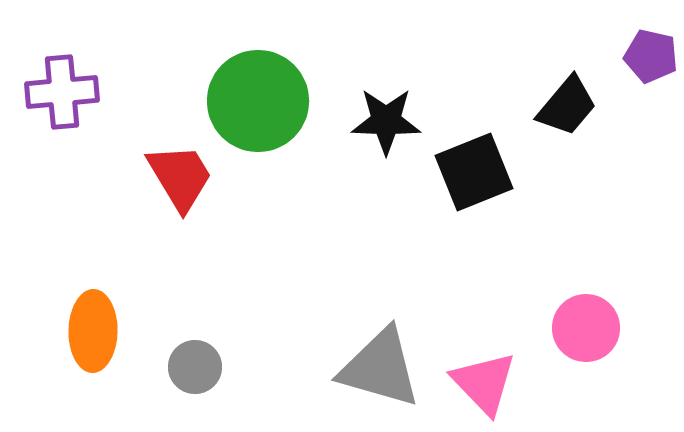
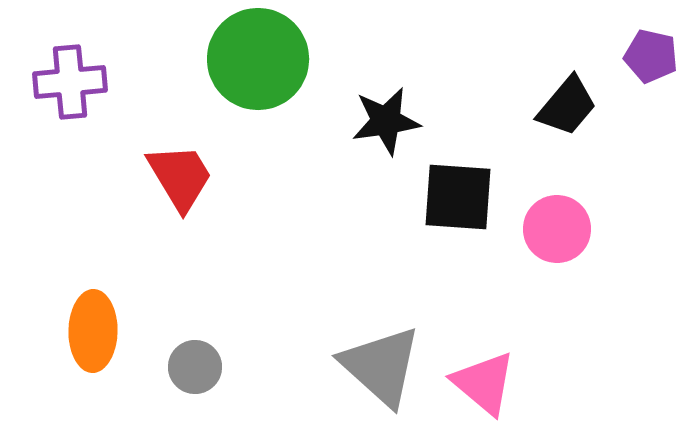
purple cross: moved 8 px right, 10 px up
green circle: moved 42 px up
black star: rotated 10 degrees counterclockwise
black square: moved 16 px left, 25 px down; rotated 26 degrees clockwise
pink circle: moved 29 px left, 99 px up
gray triangle: moved 1 px right, 2 px up; rotated 26 degrees clockwise
pink triangle: rotated 6 degrees counterclockwise
